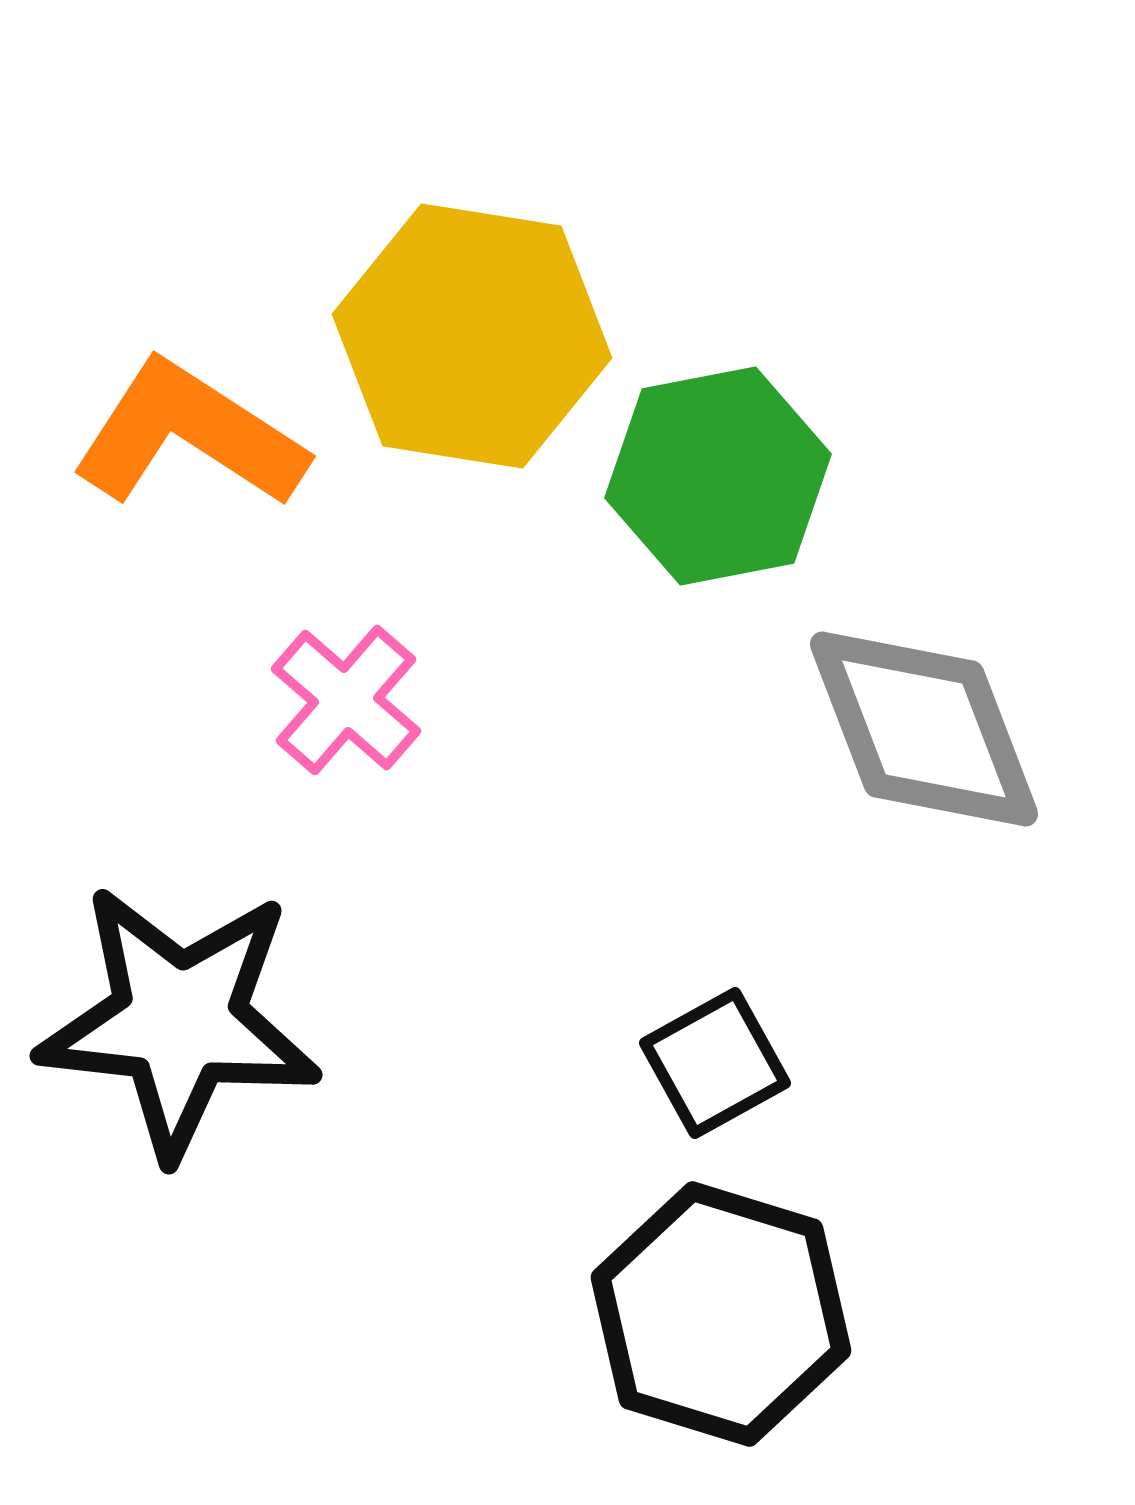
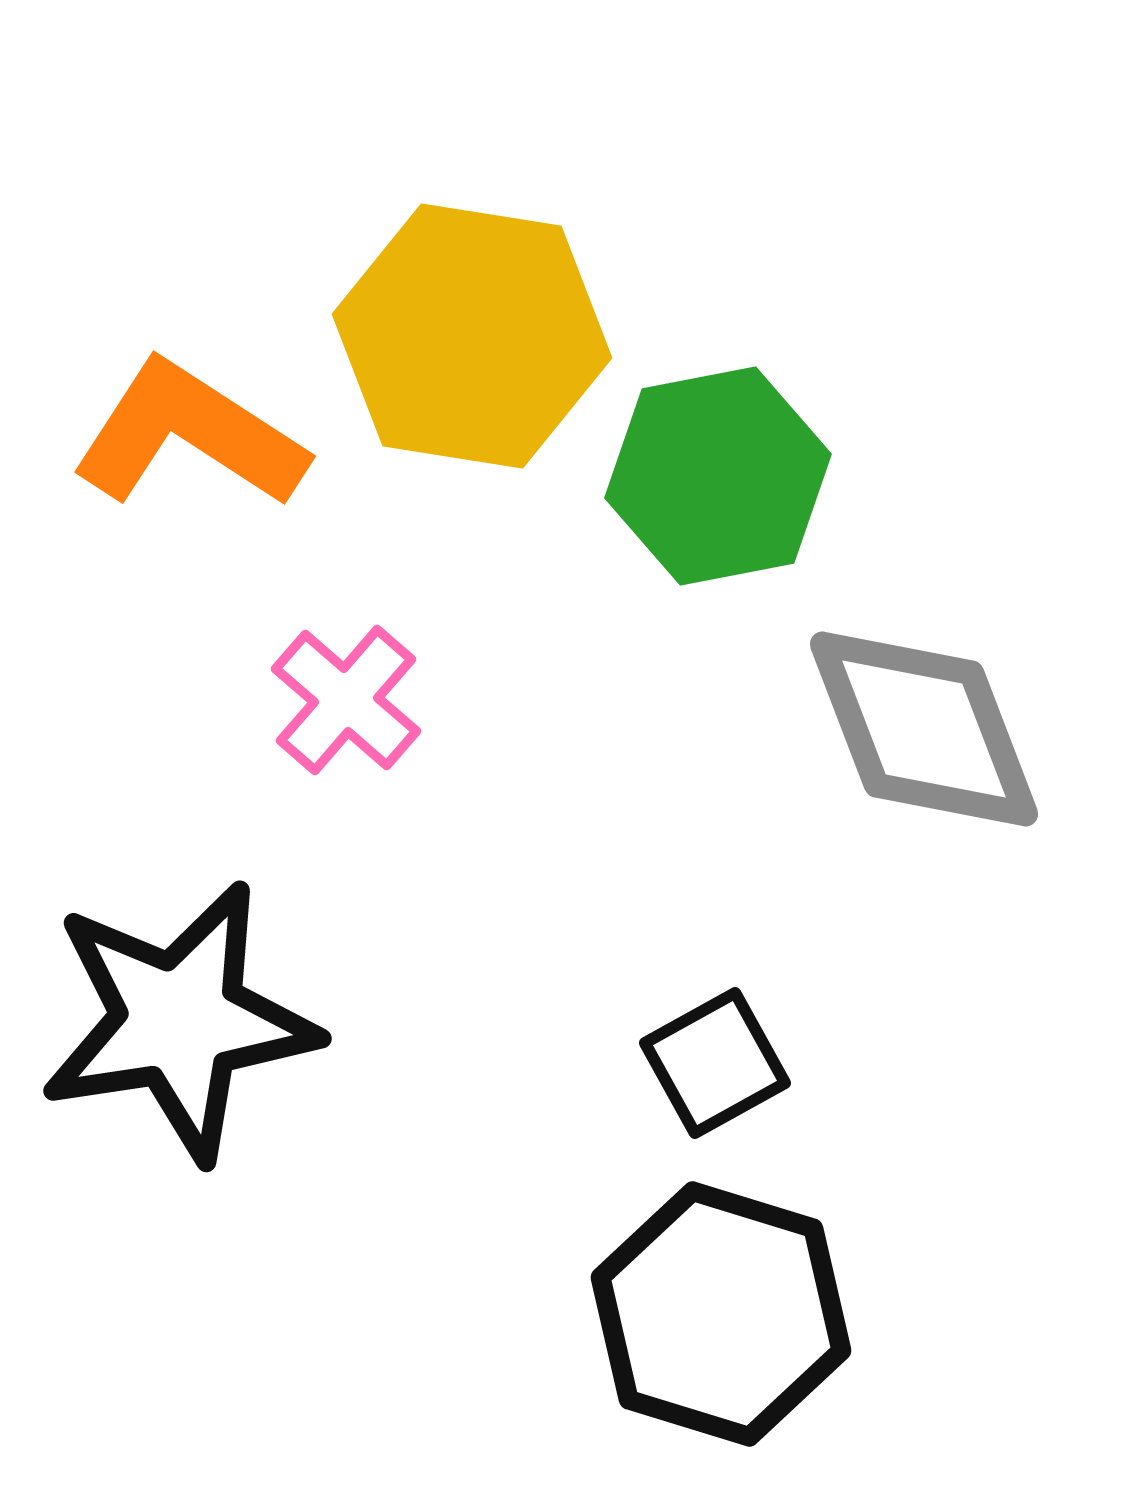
black star: rotated 15 degrees counterclockwise
